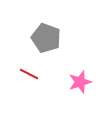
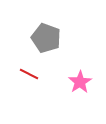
pink star: rotated 15 degrees counterclockwise
